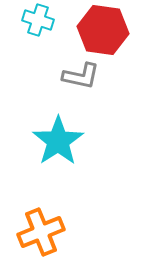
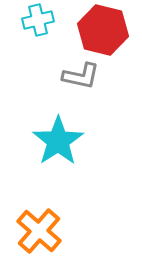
cyan cross: rotated 32 degrees counterclockwise
red hexagon: rotated 6 degrees clockwise
orange cross: moved 2 px left, 1 px up; rotated 27 degrees counterclockwise
